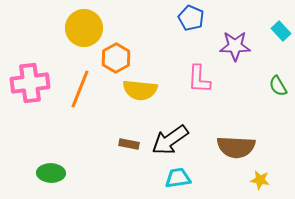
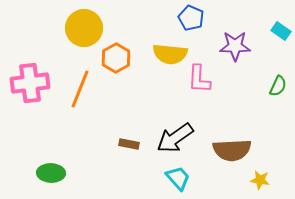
cyan rectangle: rotated 12 degrees counterclockwise
green semicircle: rotated 125 degrees counterclockwise
yellow semicircle: moved 30 px right, 36 px up
black arrow: moved 5 px right, 2 px up
brown semicircle: moved 4 px left, 3 px down; rotated 6 degrees counterclockwise
cyan trapezoid: rotated 56 degrees clockwise
